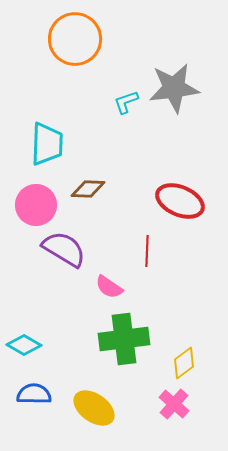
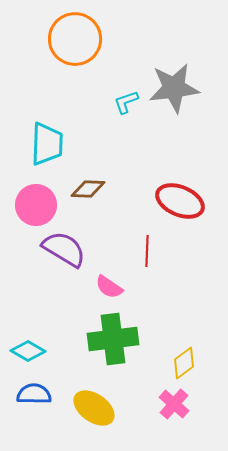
green cross: moved 11 px left
cyan diamond: moved 4 px right, 6 px down
